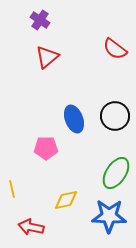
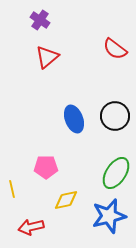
pink pentagon: moved 19 px down
blue star: rotated 16 degrees counterclockwise
red arrow: rotated 25 degrees counterclockwise
